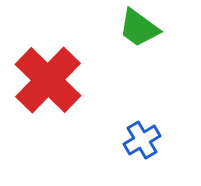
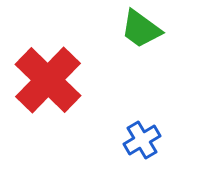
green trapezoid: moved 2 px right, 1 px down
